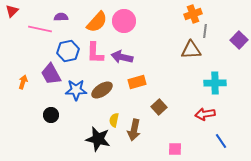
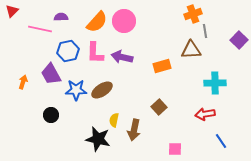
gray line: rotated 16 degrees counterclockwise
orange rectangle: moved 25 px right, 16 px up
